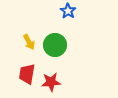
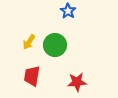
yellow arrow: rotated 63 degrees clockwise
red trapezoid: moved 5 px right, 2 px down
red star: moved 26 px right
